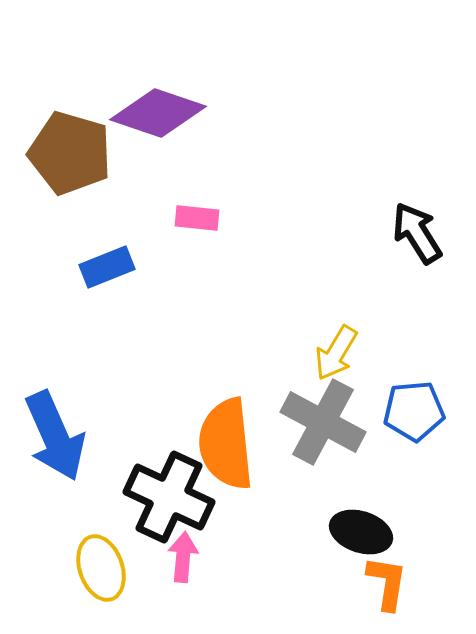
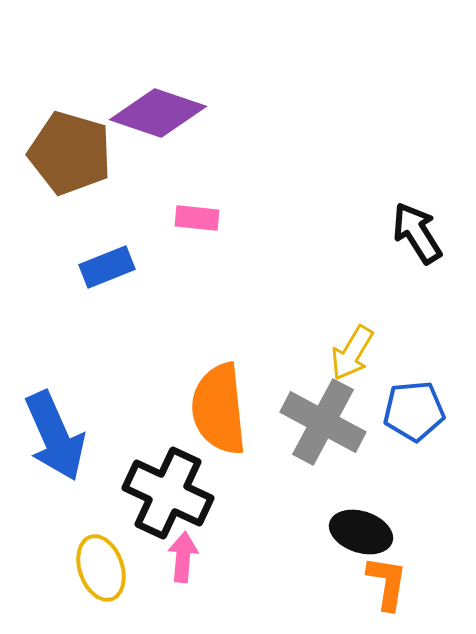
yellow arrow: moved 16 px right
orange semicircle: moved 7 px left, 35 px up
black cross: moved 1 px left, 4 px up
